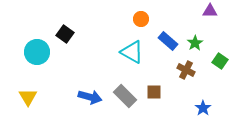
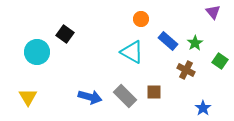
purple triangle: moved 3 px right, 1 px down; rotated 49 degrees clockwise
